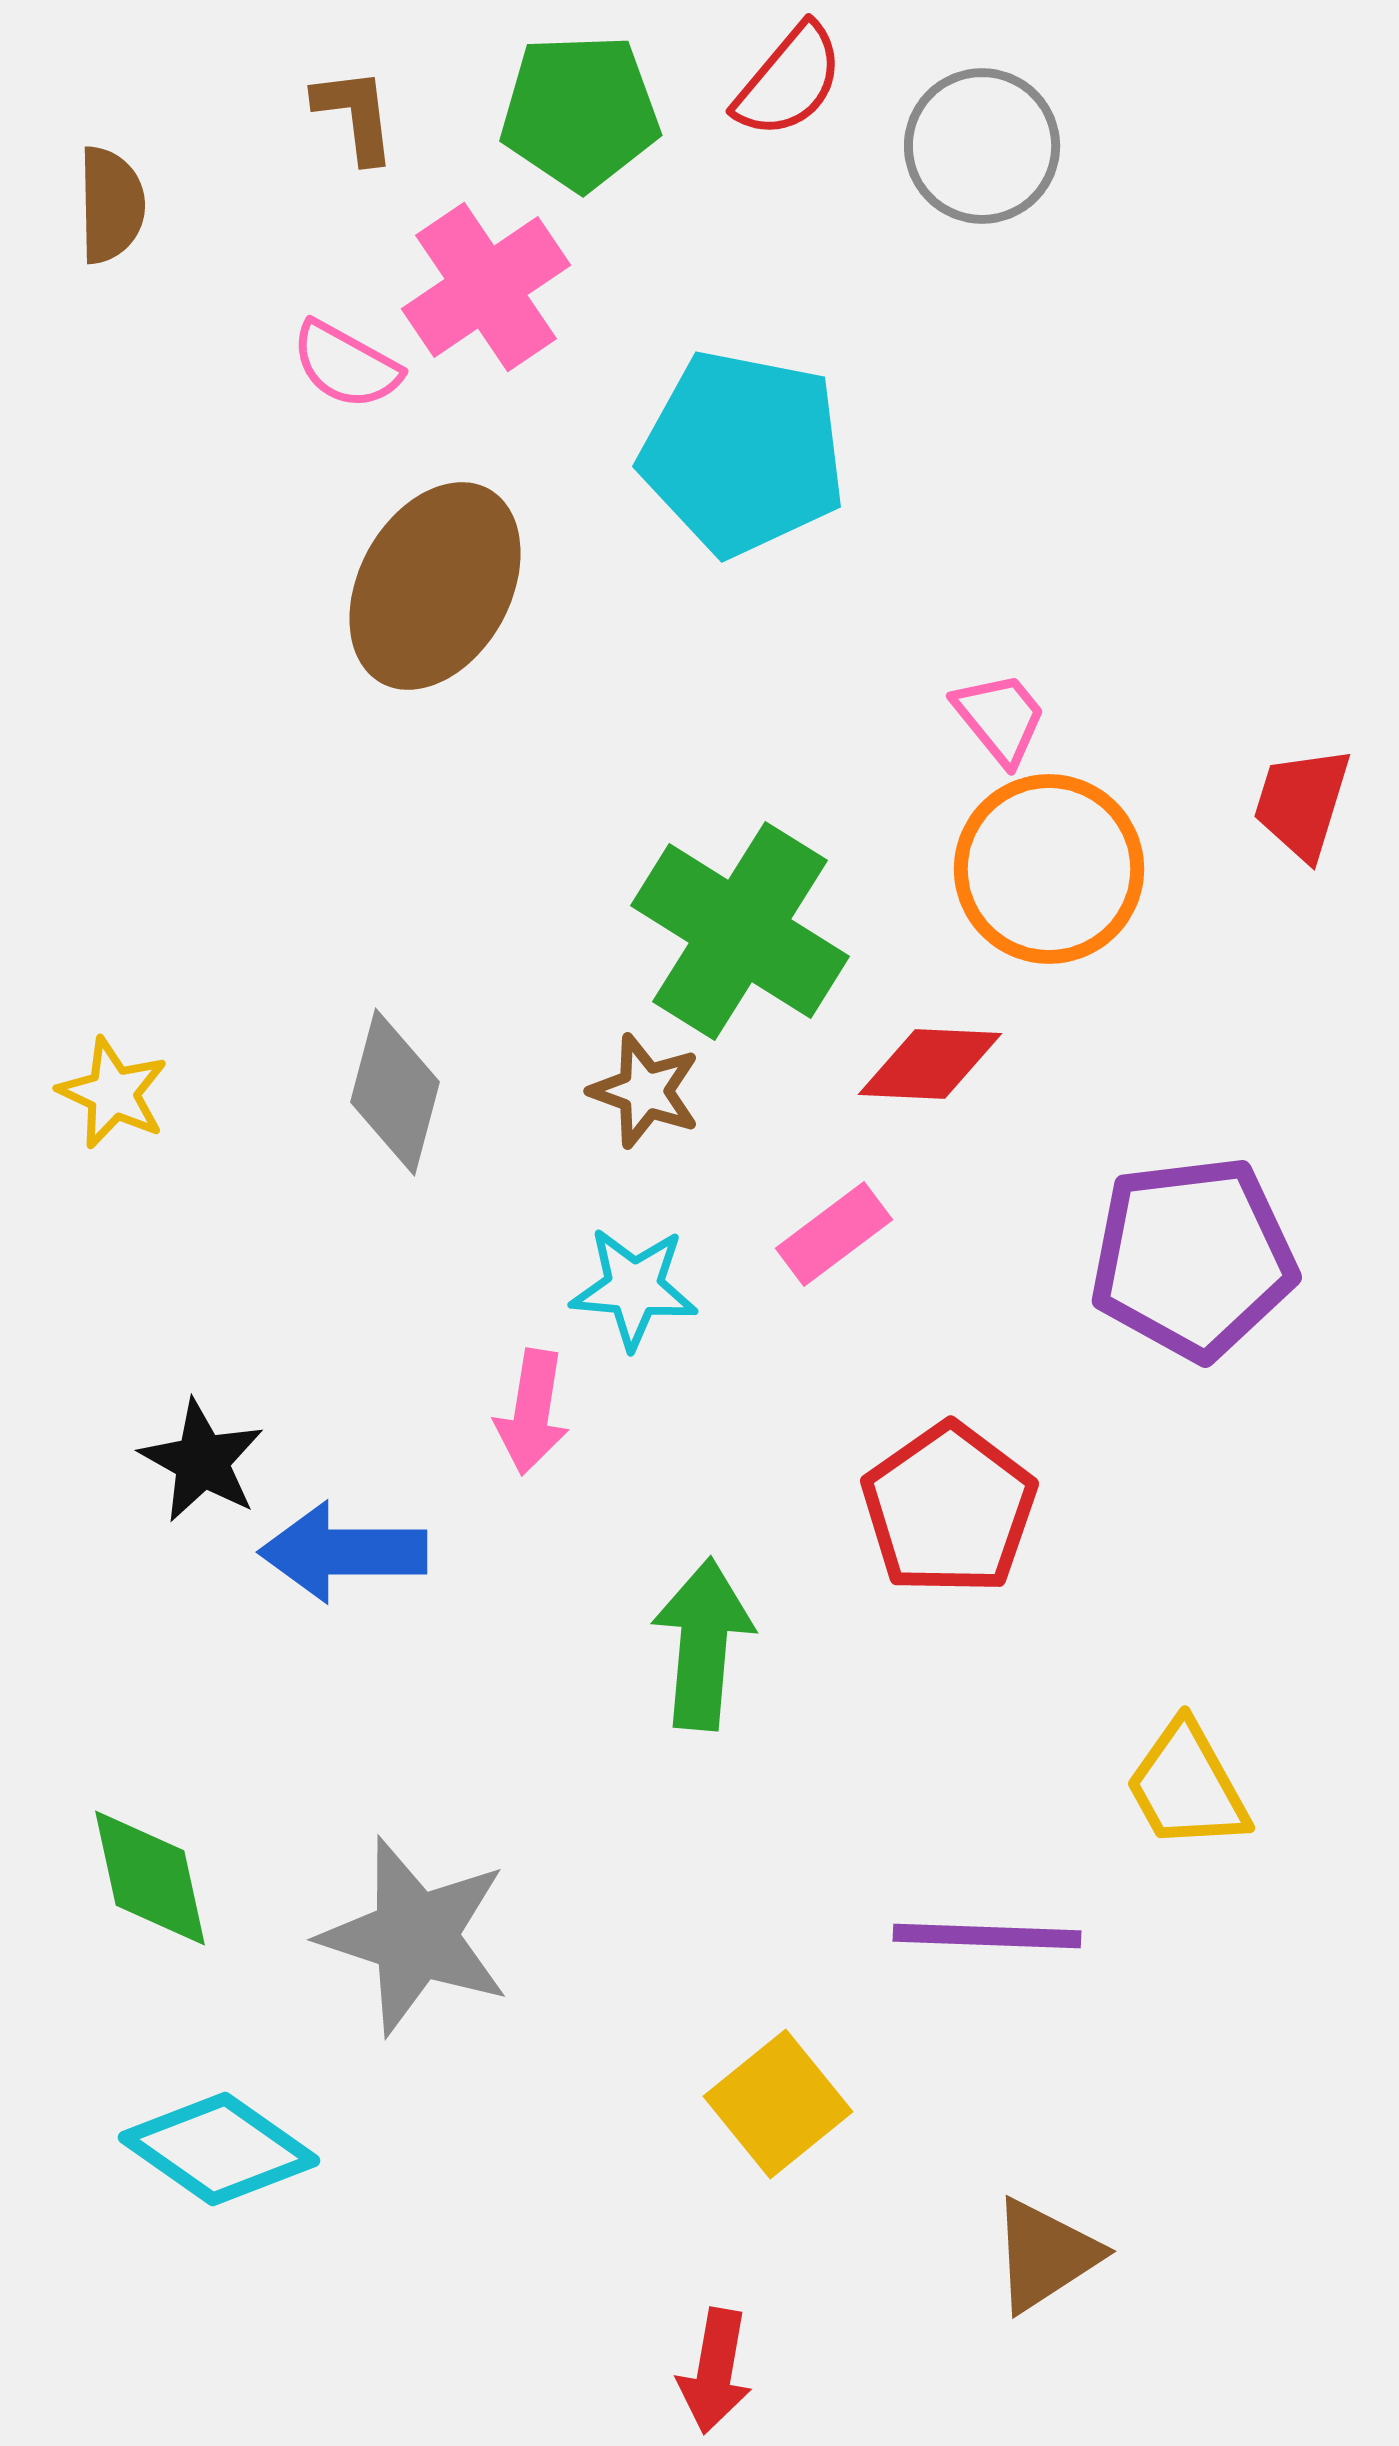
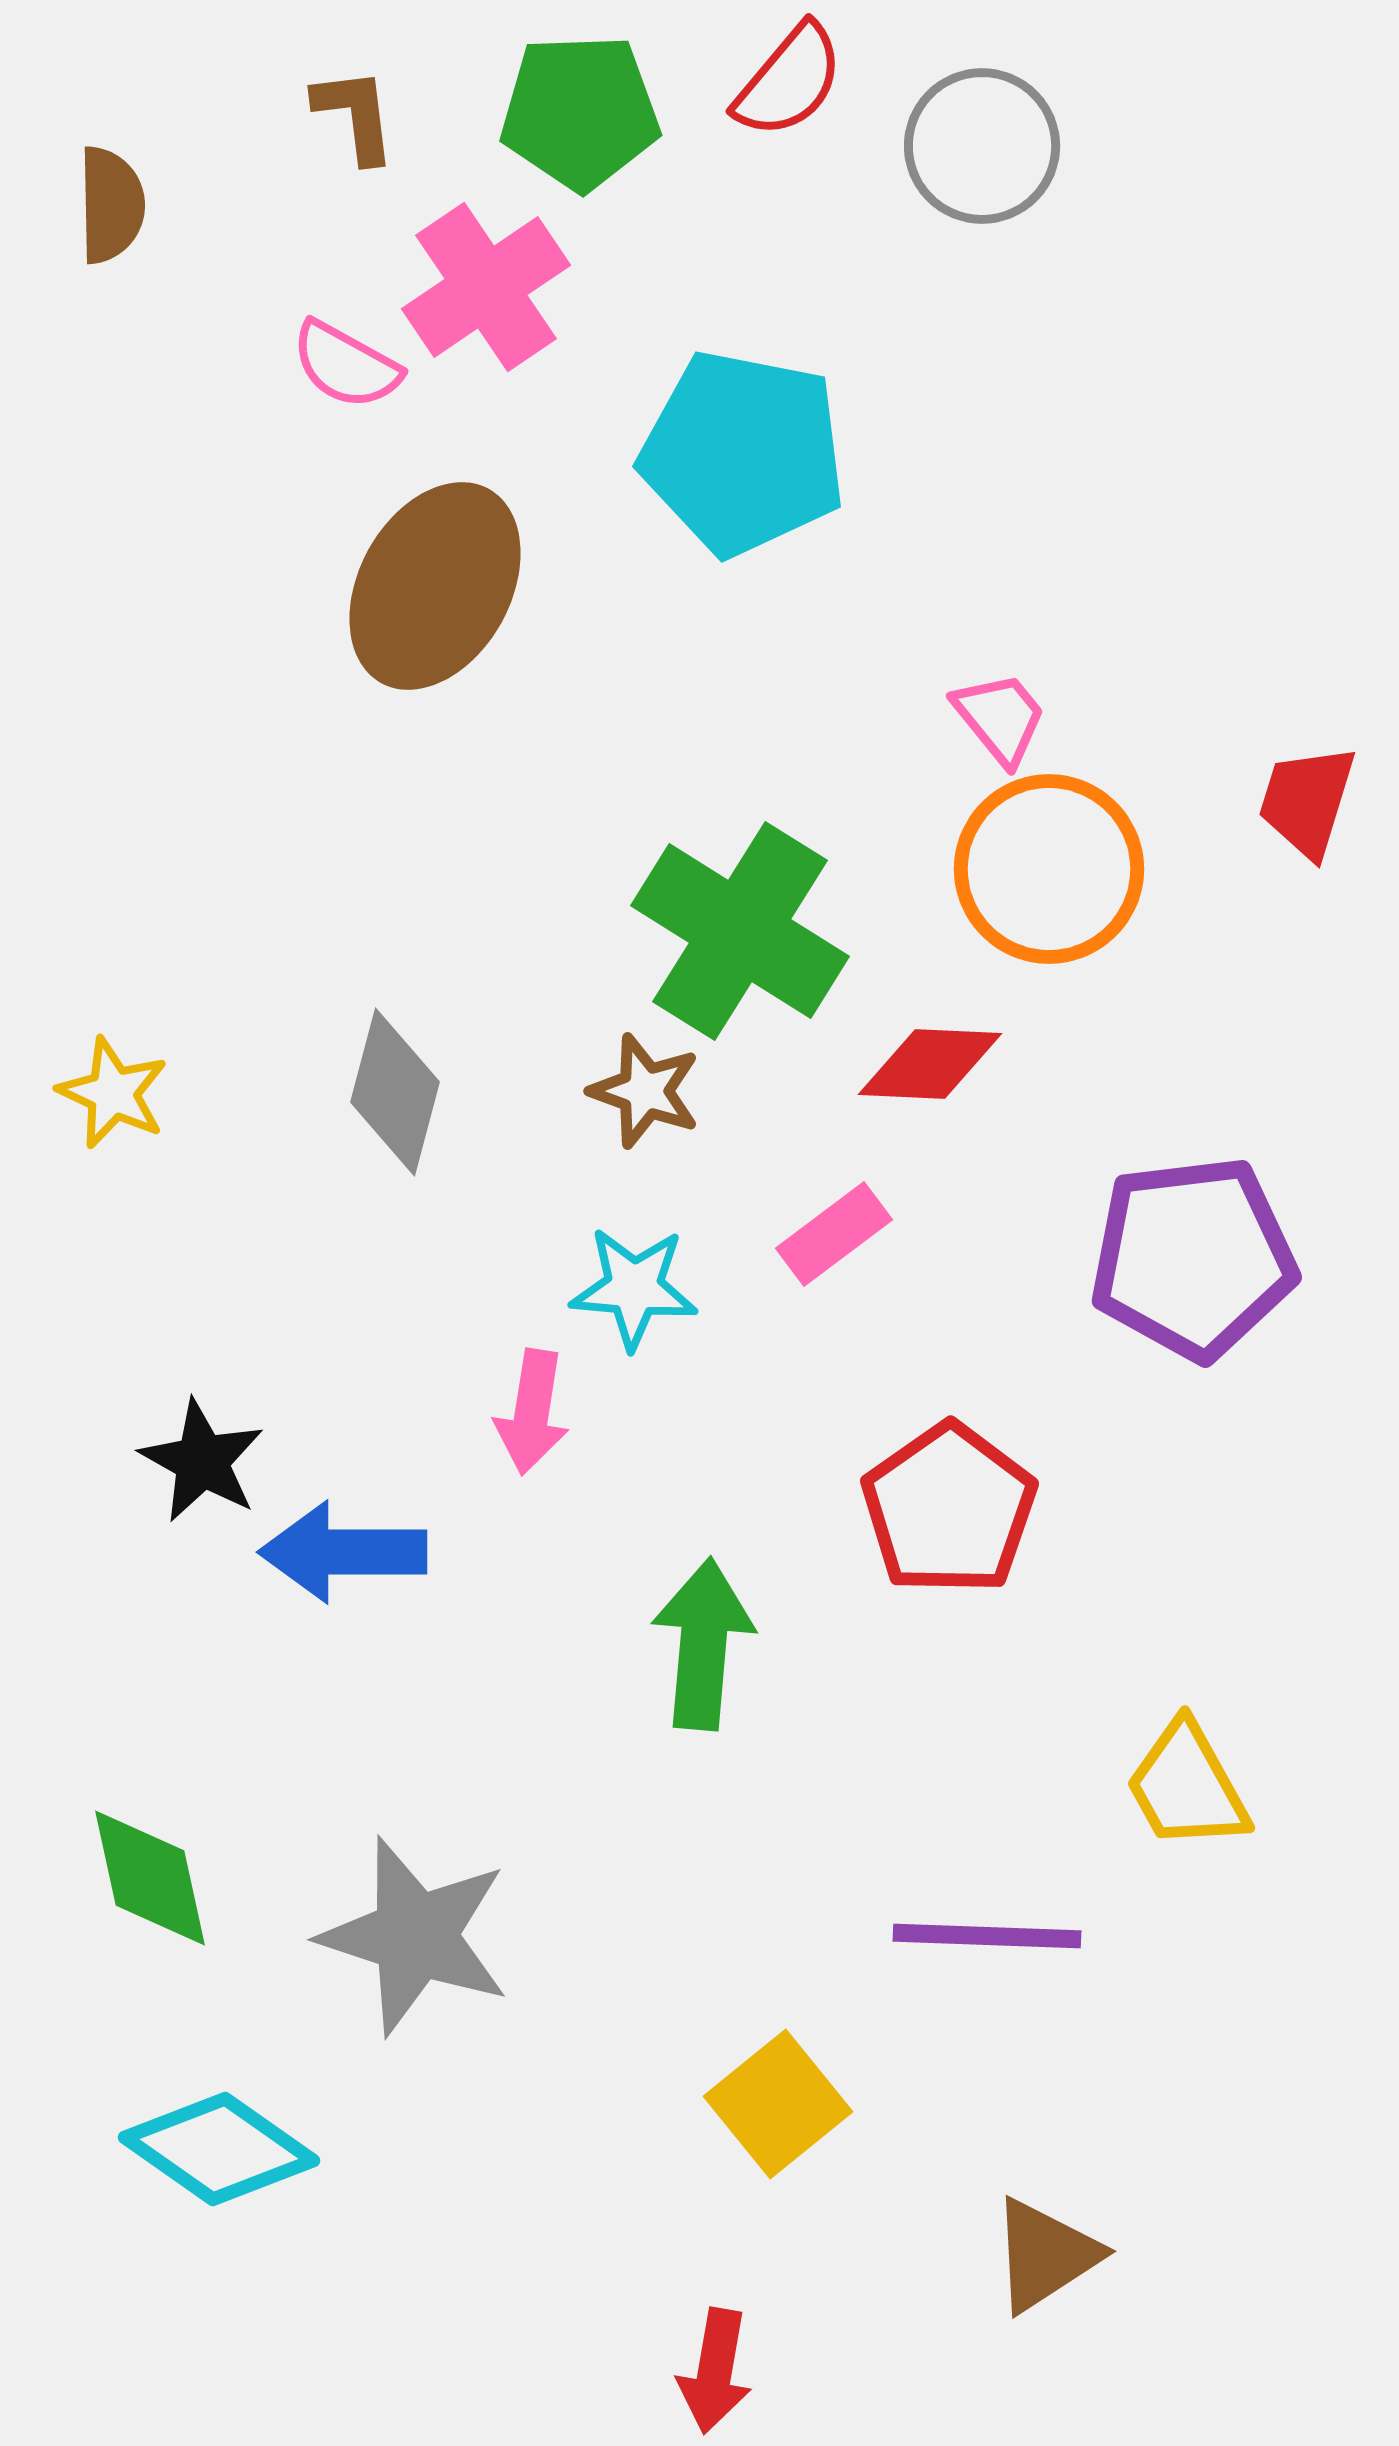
red trapezoid: moved 5 px right, 2 px up
